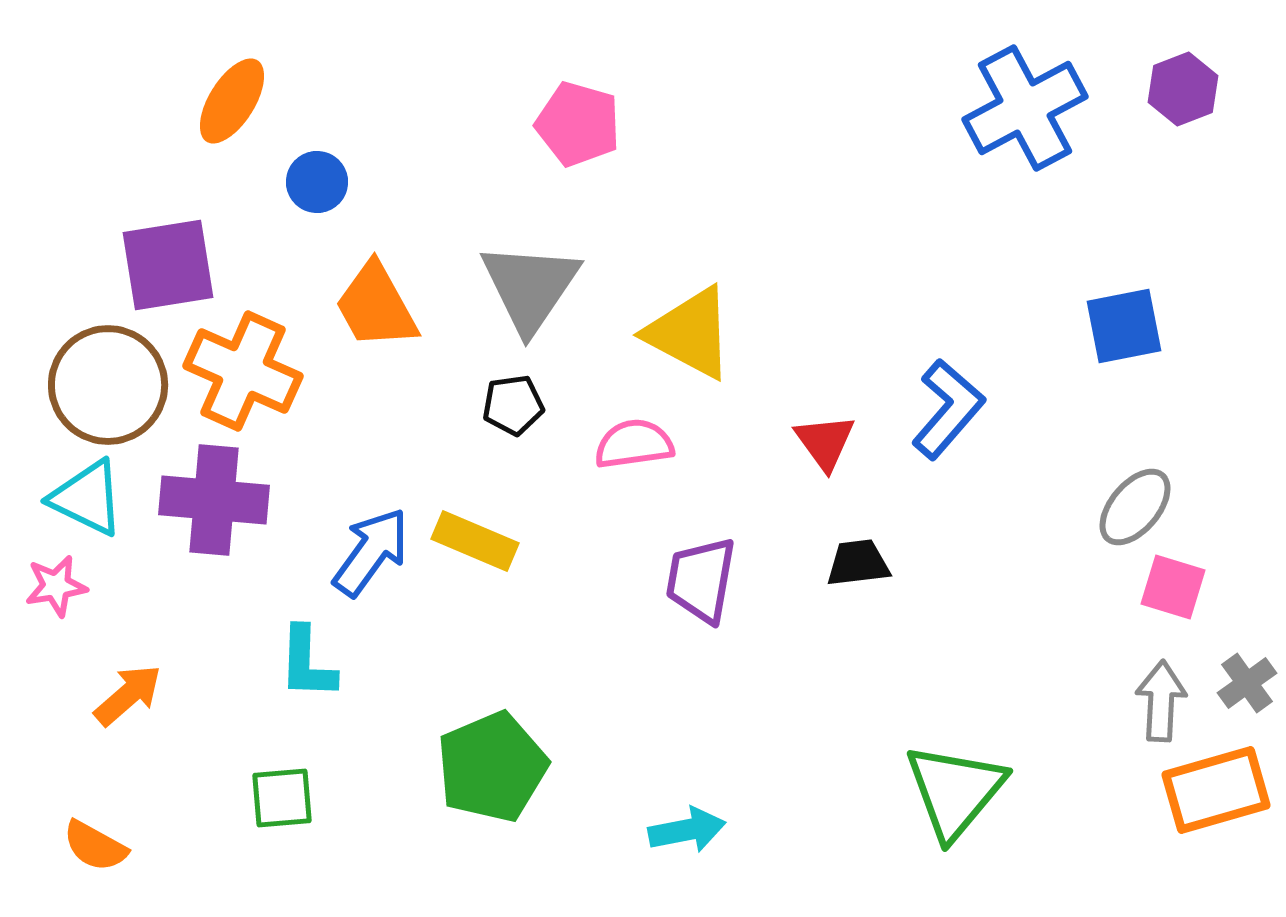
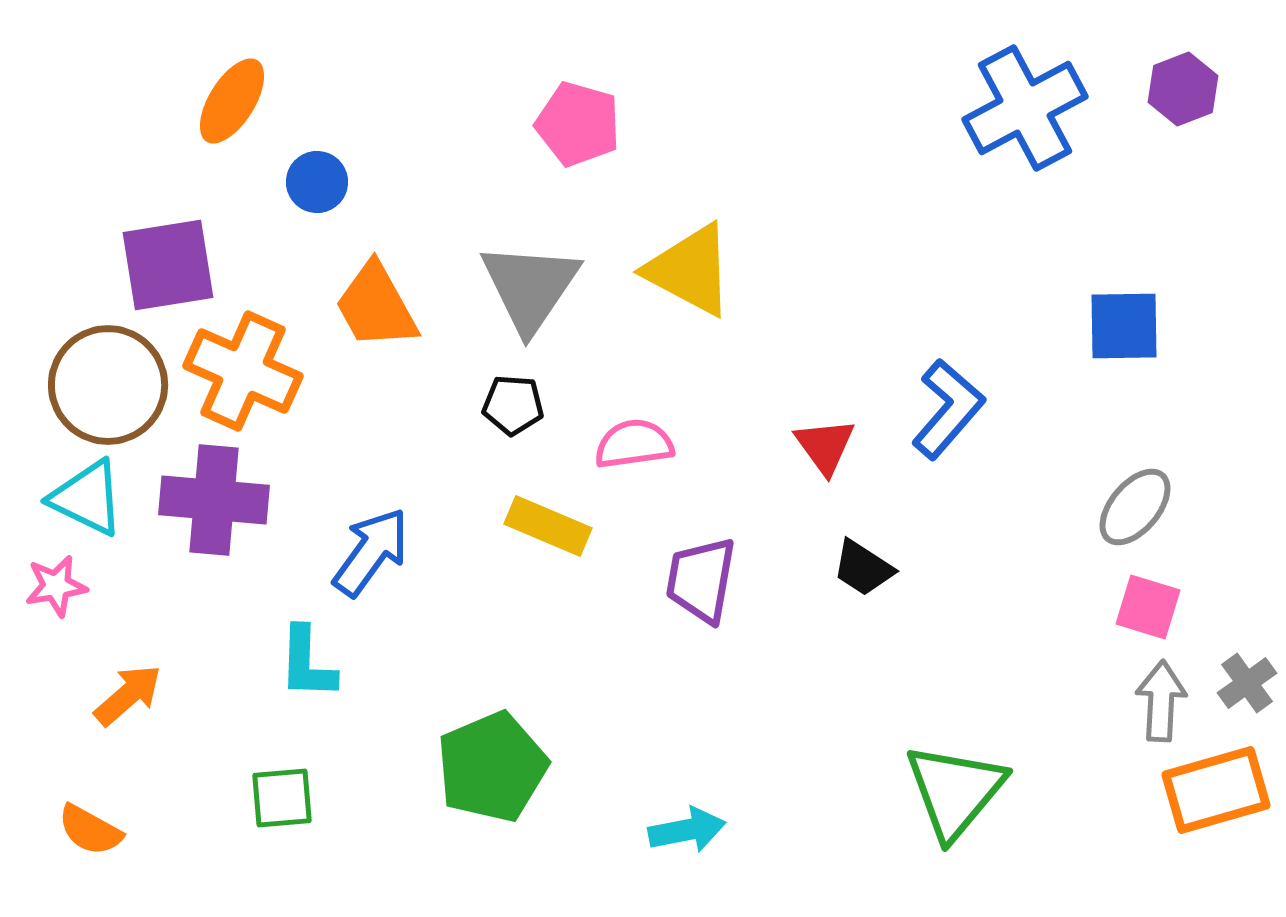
blue square: rotated 10 degrees clockwise
yellow triangle: moved 63 px up
black pentagon: rotated 12 degrees clockwise
red triangle: moved 4 px down
yellow rectangle: moved 73 px right, 15 px up
black trapezoid: moved 5 px right, 5 px down; rotated 140 degrees counterclockwise
pink square: moved 25 px left, 20 px down
orange semicircle: moved 5 px left, 16 px up
